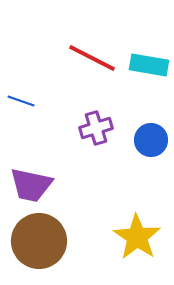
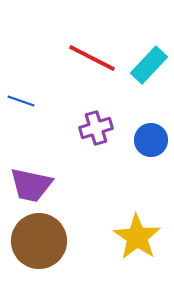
cyan rectangle: rotated 57 degrees counterclockwise
